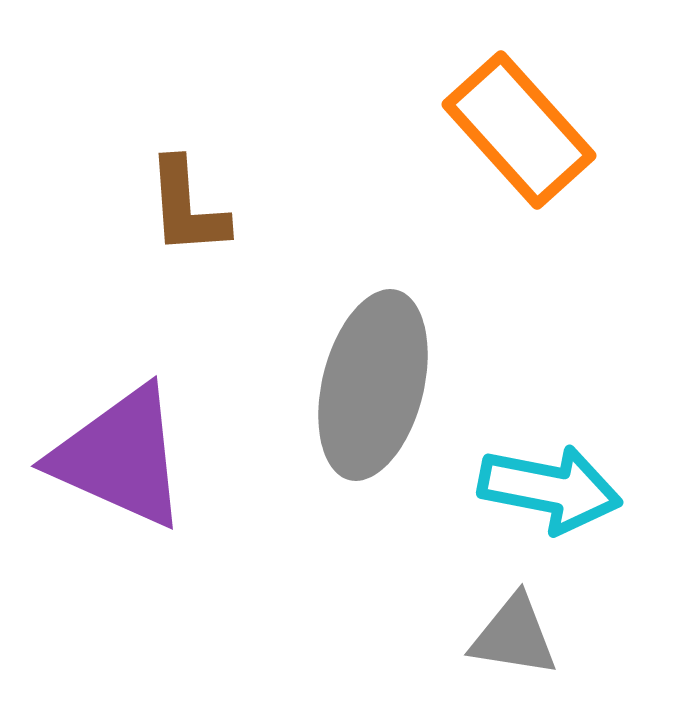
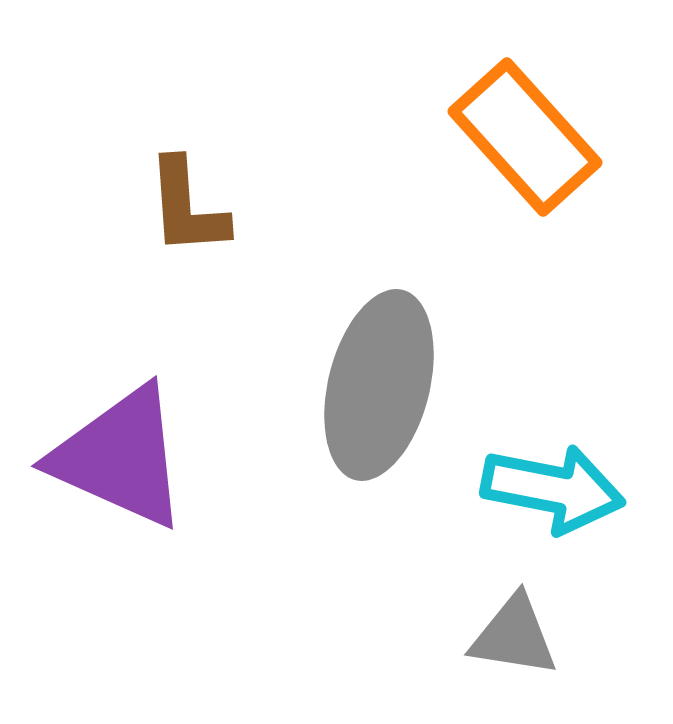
orange rectangle: moved 6 px right, 7 px down
gray ellipse: moved 6 px right
cyan arrow: moved 3 px right
